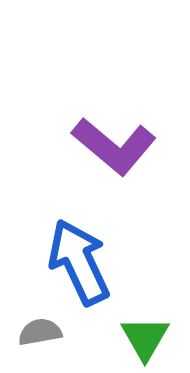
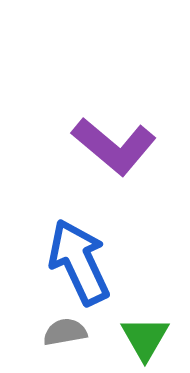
gray semicircle: moved 25 px right
